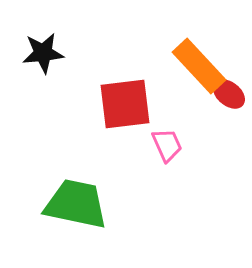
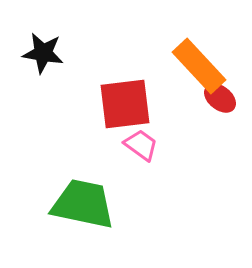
black star: rotated 15 degrees clockwise
red ellipse: moved 9 px left, 4 px down
pink trapezoid: moved 26 px left; rotated 30 degrees counterclockwise
green trapezoid: moved 7 px right
